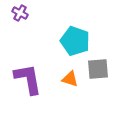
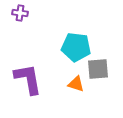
purple cross: rotated 21 degrees counterclockwise
cyan pentagon: moved 1 px right, 6 px down; rotated 12 degrees counterclockwise
orange triangle: moved 6 px right, 5 px down
